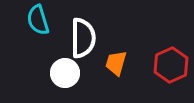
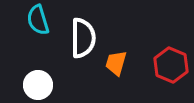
red hexagon: rotated 12 degrees counterclockwise
white circle: moved 27 px left, 12 px down
